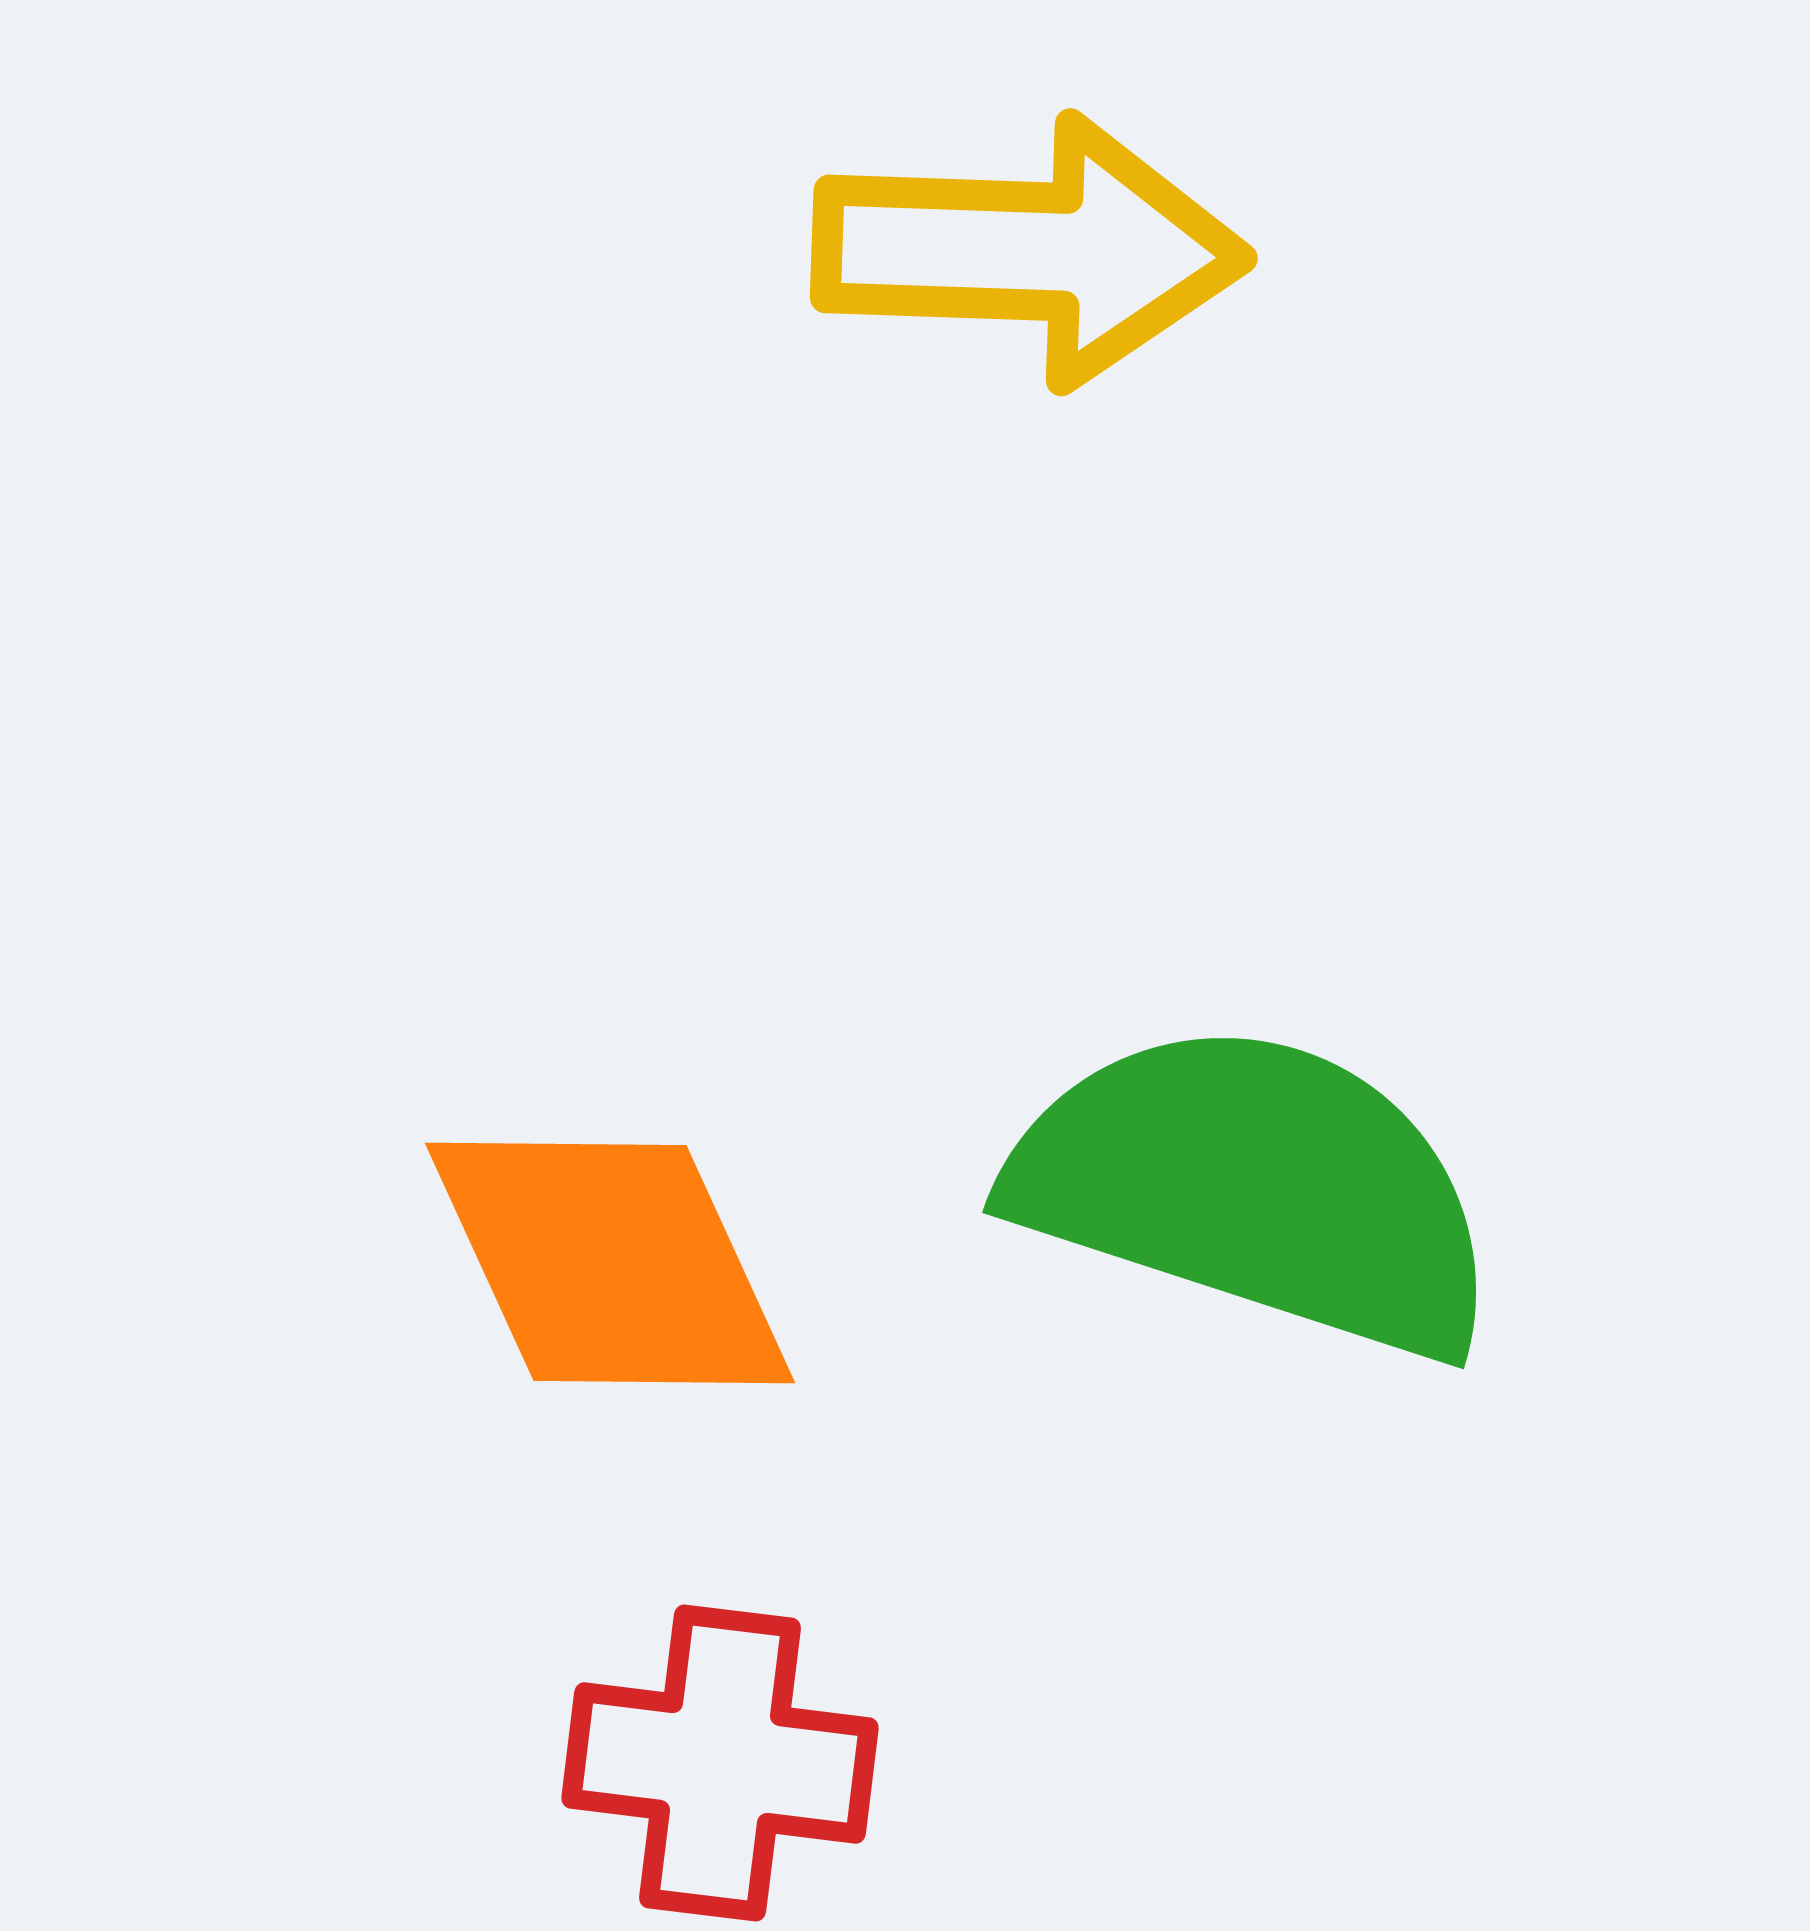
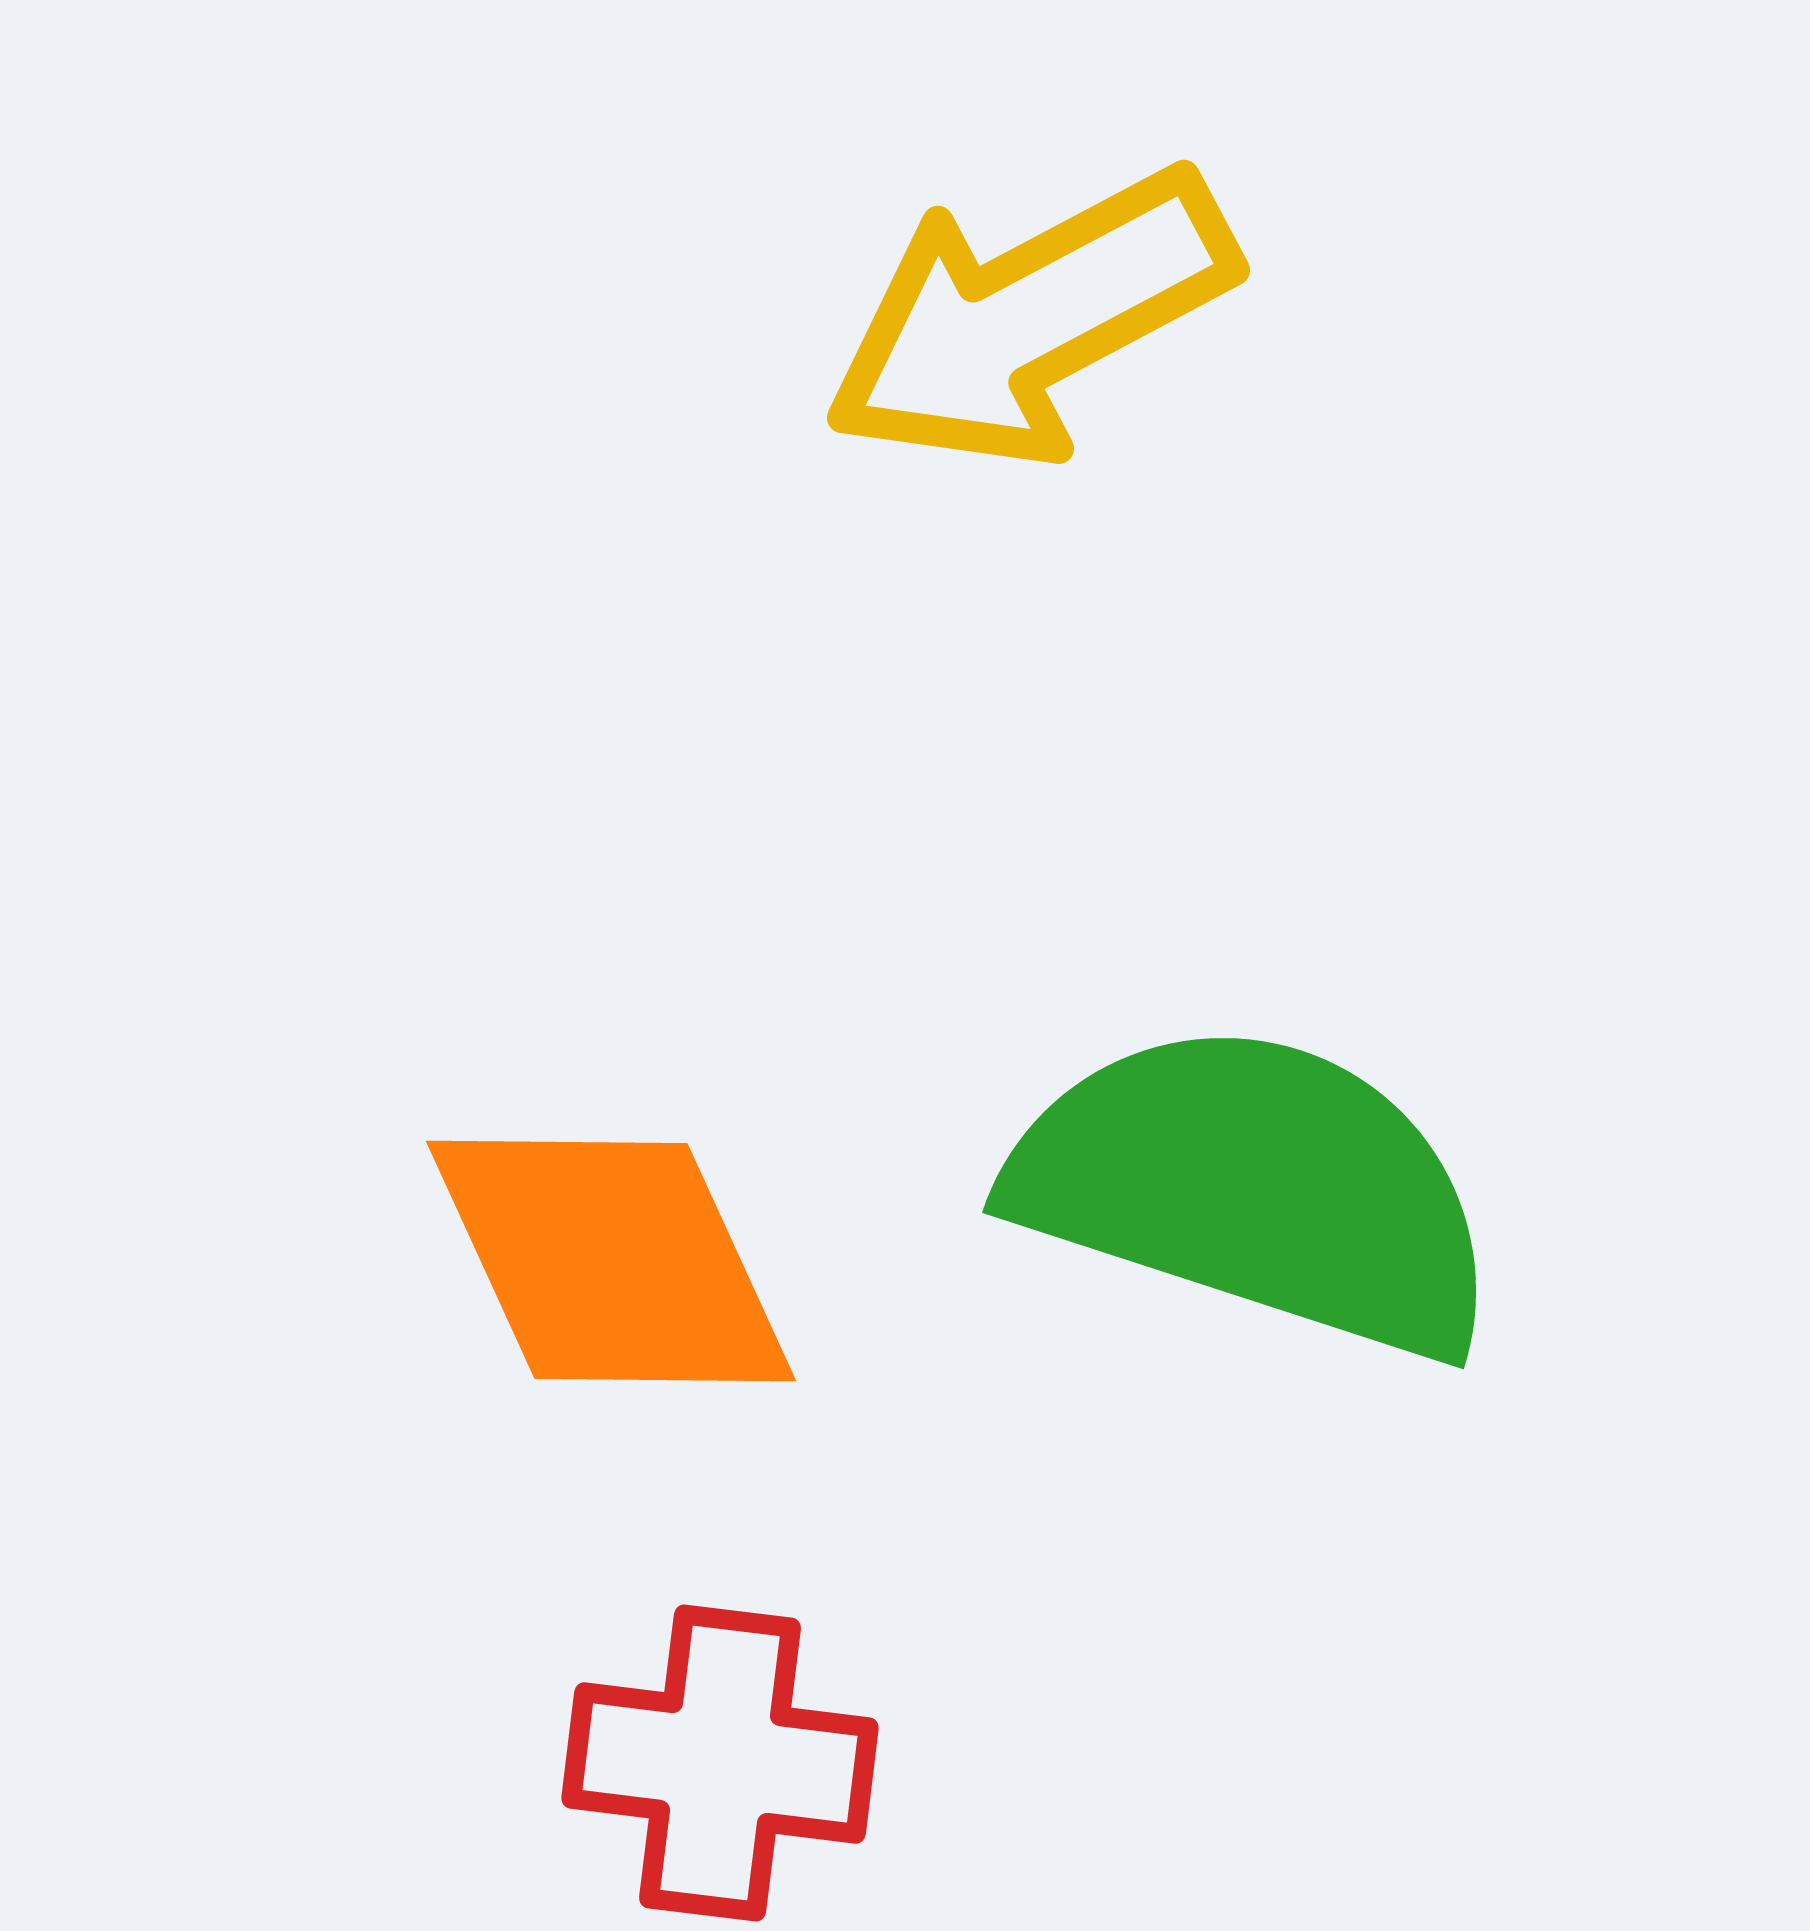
yellow arrow: moved 67 px down; rotated 150 degrees clockwise
orange diamond: moved 1 px right, 2 px up
